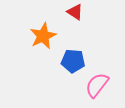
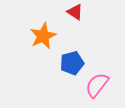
blue pentagon: moved 1 px left, 2 px down; rotated 20 degrees counterclockwise
